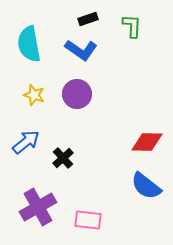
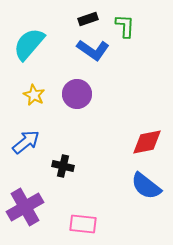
green L-shape: moved 7 px left
cyan semicircle: rotated 51 degrees clockwise
blue L-shape: moved 12 px right
yellow star: rotated 10 degrees clockwise
red diamond: rotated 12 degrees counterclockwise
black cross: moved 8 px down; rotated 35 degrees counterclockwise
purple cross: moved 13 px left
pink rectangle: moved 5 px left, 4 px down
